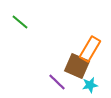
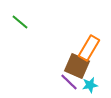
orange rectangle: moved 1 px left, 1 px up
purple line: moved 12 px right
